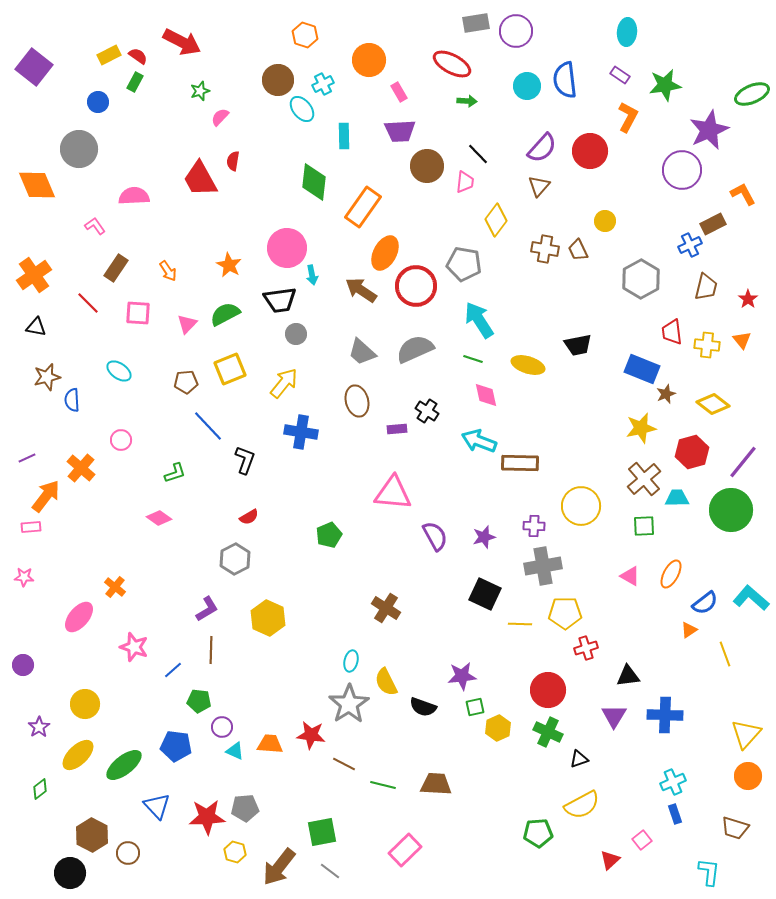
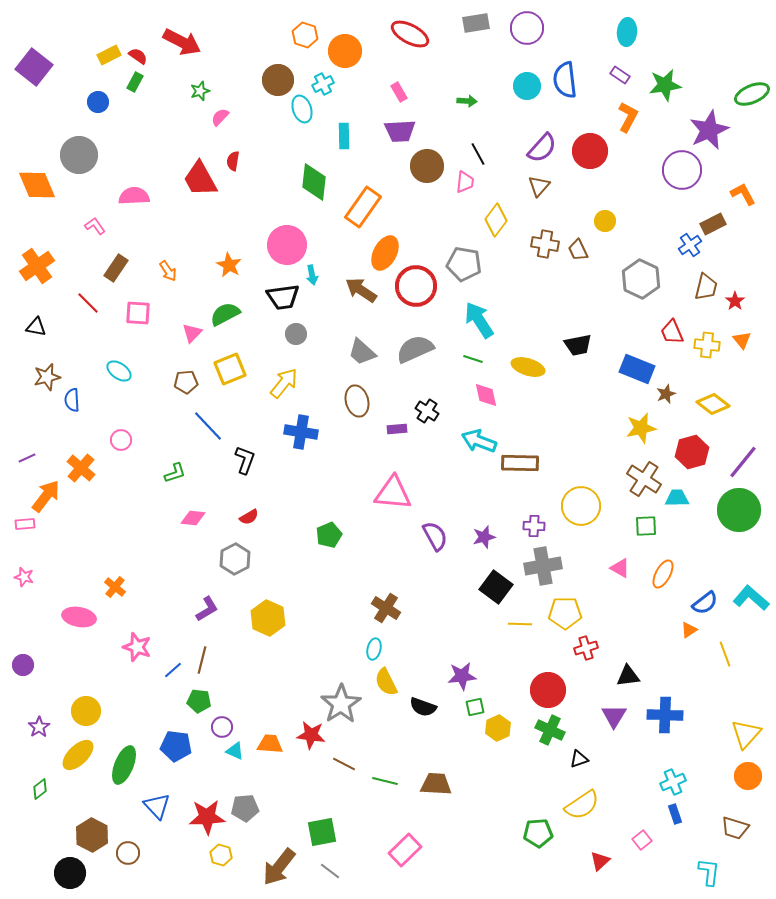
purple circle at (516, 31): moved 11 px right, 3 px up
orange circle at (369, 60): moved 24 px left, 9 px up
red ellipse at (452, 64): moved 42 px left, 30 px up
cyan ellipse at (302, 109): rotated 20 degrees clockwise
gray circle at (79, 149): moved 6 px down
black line at (478, 154): rotated 15 degrees clockwise
blue cross at (690, 245): rotated 10 degrees counterclockwise
pink circle at (287, 248): moved 3 px up
brown cross at (545, 249): moved 5 px up
orange cross at (34, 275): moved 3 px right, 9 px up
gray hexagon at (641, 279): rotated 6 degrees counterclockwise
red star at (748, 299): moved 13 px left, 2 px down
black trapezoid at (280, 300): moved 3 px right, 3 px up
pink triangle at (187, 324): moved 5 px right, 9 px down
red trapezoid at (672, 332): rotated 16 degrees counterclockwise
yellow ellipse at (528, 365): moved 2 px down
blue rectangle at (642, 369): moved 5 px left
brown cross at (644, 479): rotated 16 degrees counterclockwise
green circle at (731, 510): moved 8 px right
pink diamond at (159, 518): moved 34 px right; rotated 30 degrees counterclockwise
green square at (644, 526): moved 2 px right
pink rectangle at (31, 527): moved 6 px left, 3 px up
orange ellipse at (671, 574): moved 8 px left
pink triangle at (630, 576): moved 10 px left, 8 px up
pink star at (24, 577): rotated 12 degrees clockwise
black square at (485, 594): moved 11 px right, 7 px up; rotated 12 degrees clockwise
pink ellipse at (79, 617): rotated 60 degrees clockwise
pink star at (134, 647): moved 3 px right
brown line at (211, 650): moved 9 px left, 10 px down; rotated 12 degrees clockwise
cyan ellipse at (351, 661): moved 23 px right, 12 px up
yellow circle at (85, 704): moved 1 px right, 7 px down
gray star at (349, 704): moved 8 px left
green cross at (548, 732): moved 2 px right, 2 px up
green ellipse at (124, 765): rotated 30 degrees counterclockwise
green line at (383, 785): moved 2 px right, 4 px up
yellow semicircle at (582, 805): rotated 6 degrees counterclockwise
yellow hexagon at (235, 852): moved 14 px left, 3 px down
red triangle at (610, 860): moved 10 px left, 1 px down
